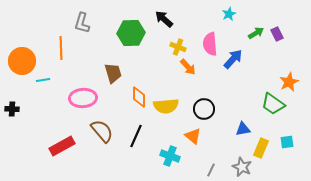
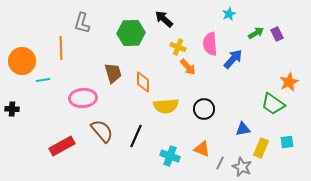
orange diamond: moved 4 px right, 15 px up
orange triangle: moved 9 px right, 13 px down; rotated 18 degrees counterclockwise
gray line: moved 9 px right, 7 px up
